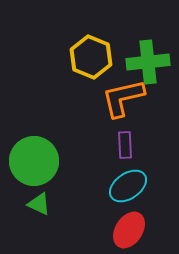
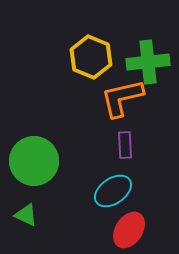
orange L-shape: moved 1 px left
cyan ellipse: moved 15 px left, 5 px down
green triangle: moved 13 px left, 11 px down
